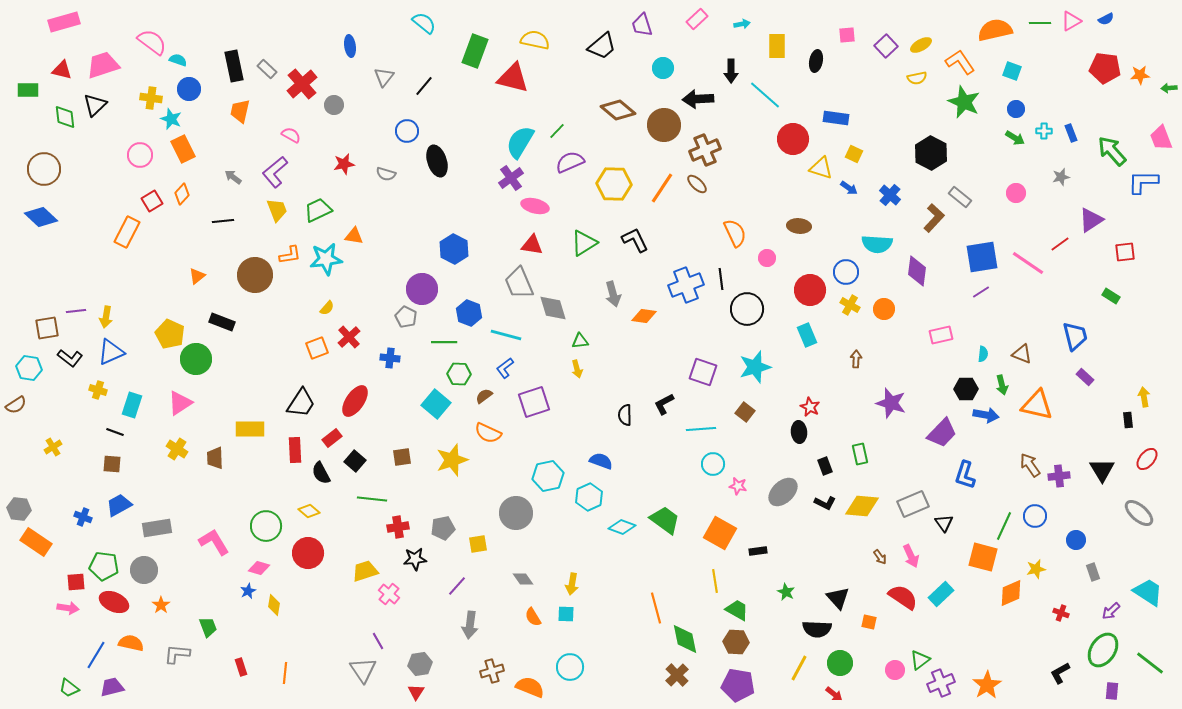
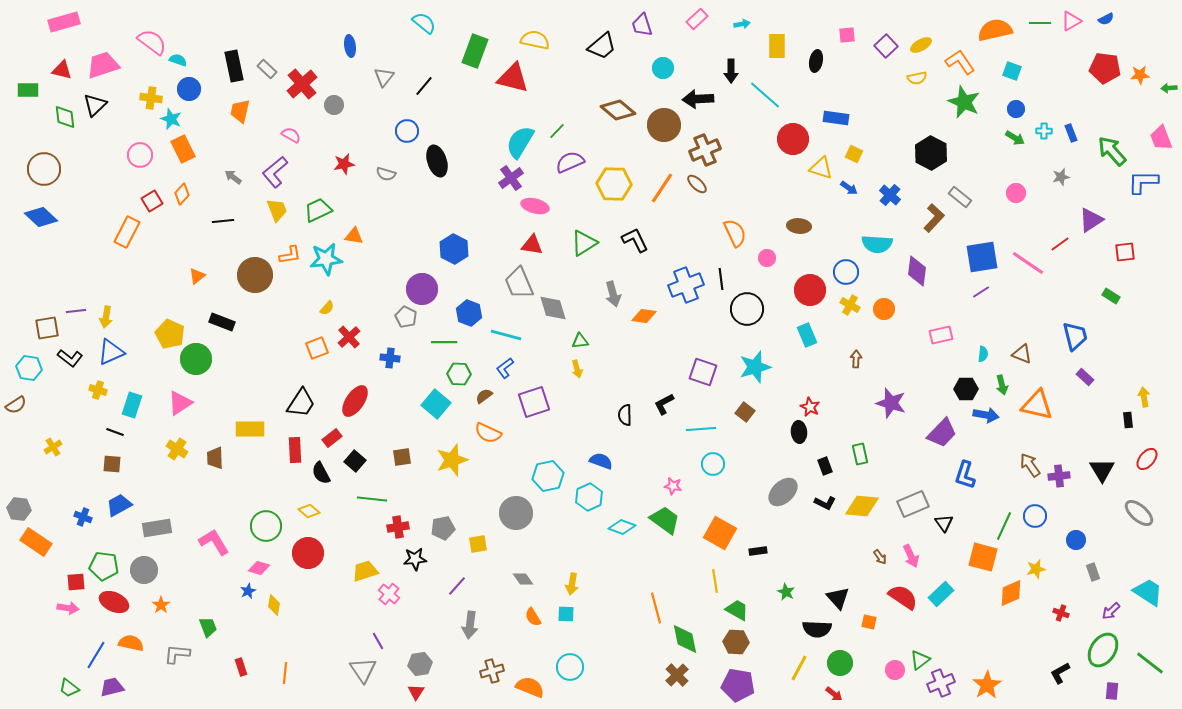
pink star at (738, 486): moved 65 px left
